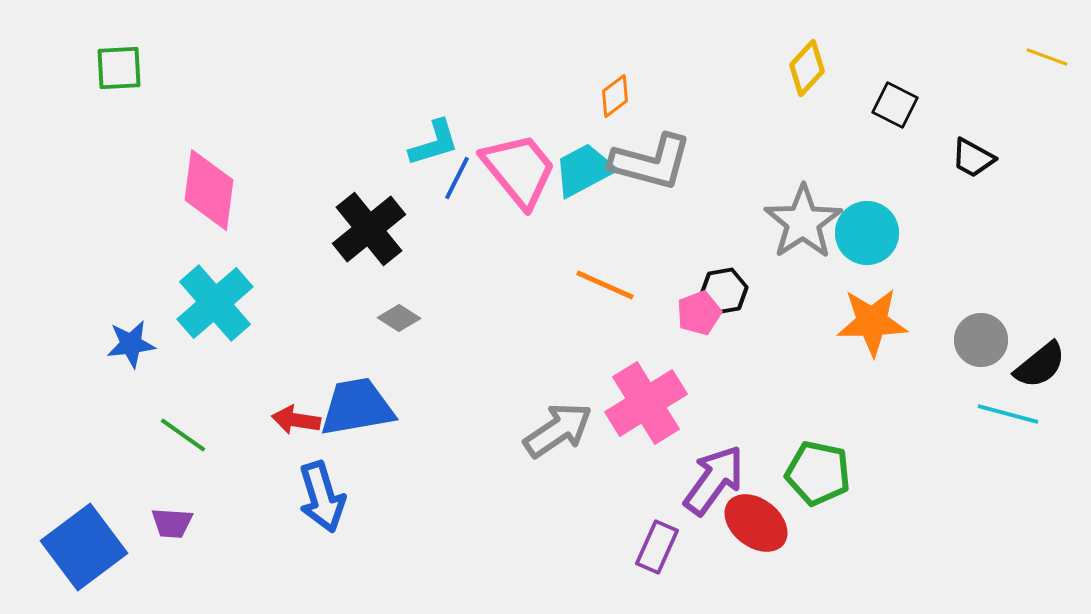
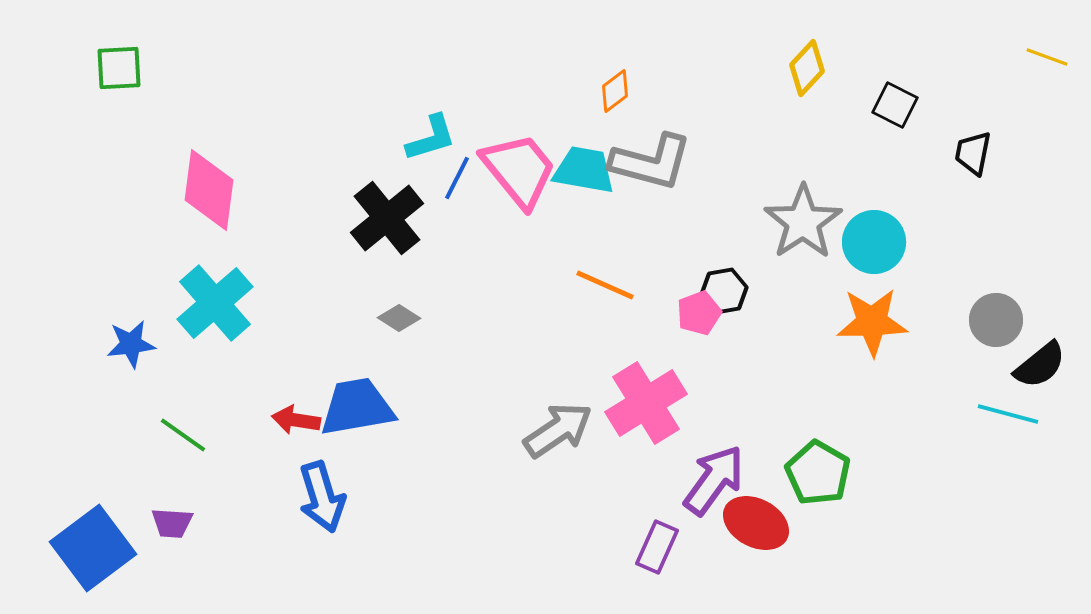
orange diamond: moved 5 px up
cyan L-shape: moved 3 px left, 5 px up
black trapezoid: moved 5 px up; rotated 72 degrees clockwise
cyan trapezoid: rotated 38 degrees clockwise
black cross: moved 18 px right, 11 px up
cyan circle: moved 7 px right, 9 px down
gray circle: moved 15 px right, 20 px up
green pentagon: rotated 18 degrees clockwise
red ellipse: rotated 10 degrees counterclockwise
blue square: moved 9 px right, 1 px down
